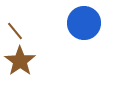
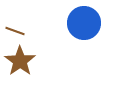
brown line: rotated 30 degrees counterclockwise
